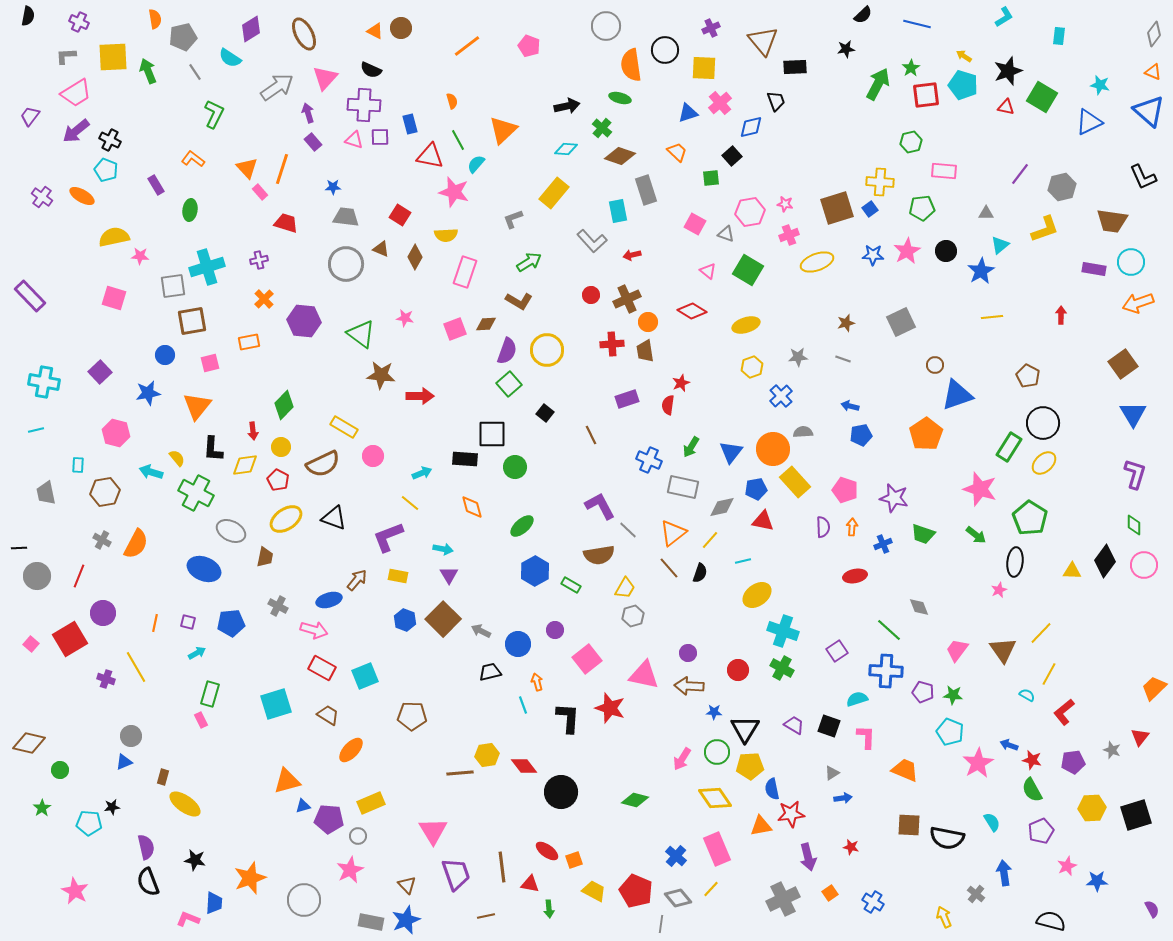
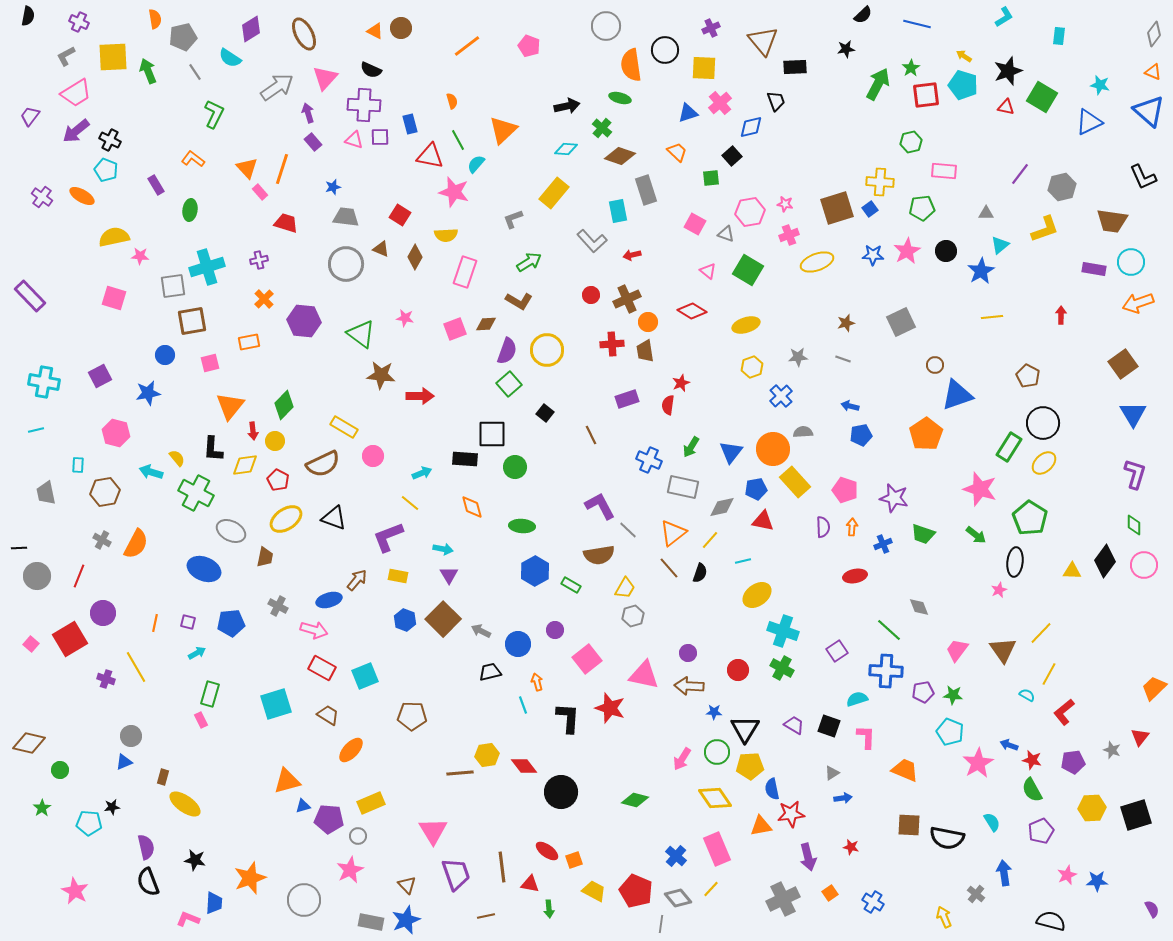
gray L-shape at (66, 56): rotated 25 degrees counterclockwise
blue star at (333, 187): rotated 14 degrees counterclockwise
purple square at (100, 372): moved 4 px down; rotated 15 degrees clockwise
orange triangle at (197, 406): moved 33 px right
yellow circle at (281, 447): moved 6 px left, 6 px up
green ellipse at (522, 526): rotated 45 degrees clockwise
purple pentagon at (923, 692): rotated 25 degrees counterclockwise
pink star at (1067, 866): moved 9 px down
